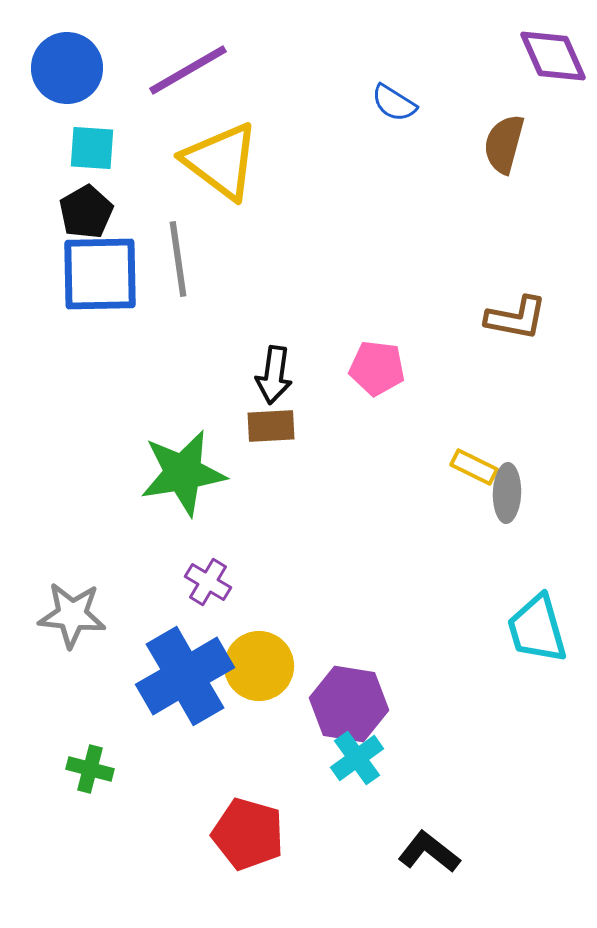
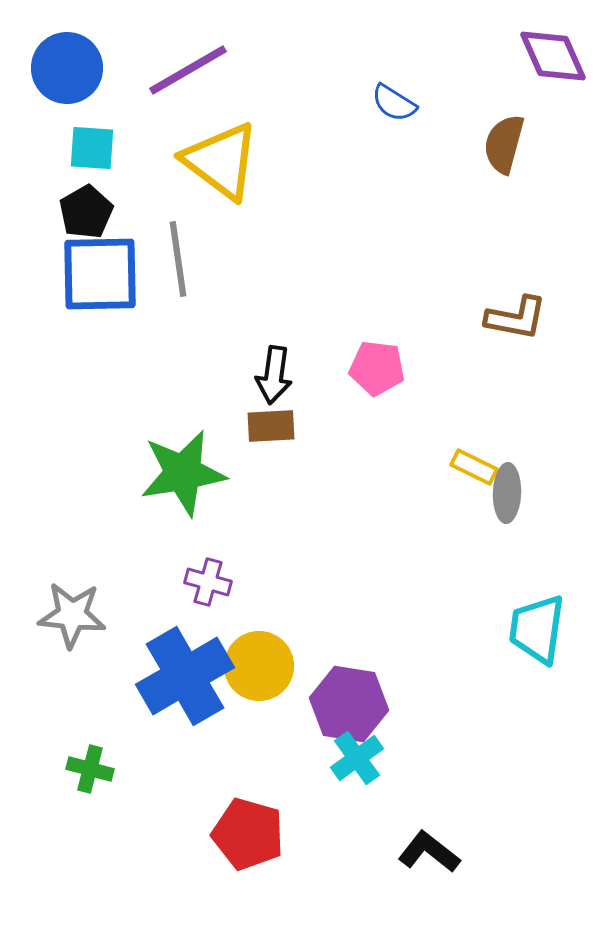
purple cross: rotated 15 degrees counterclockwise
cyan trapezoid: rotated 24 degrees clockwise
